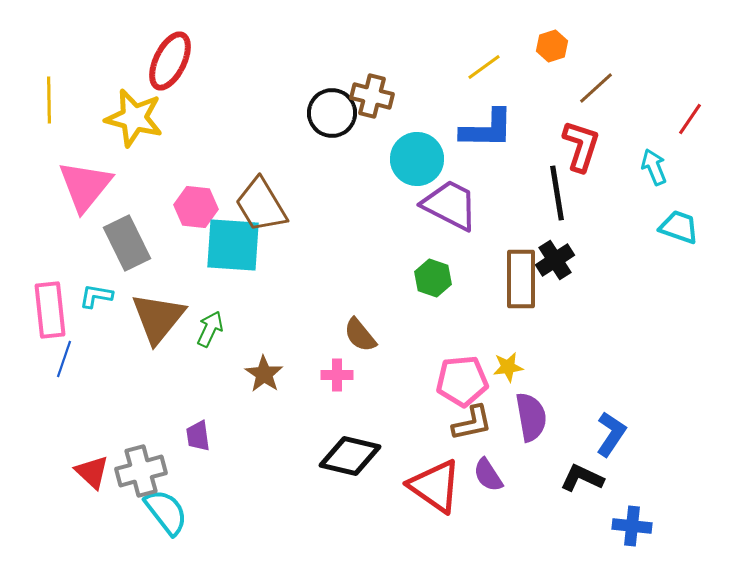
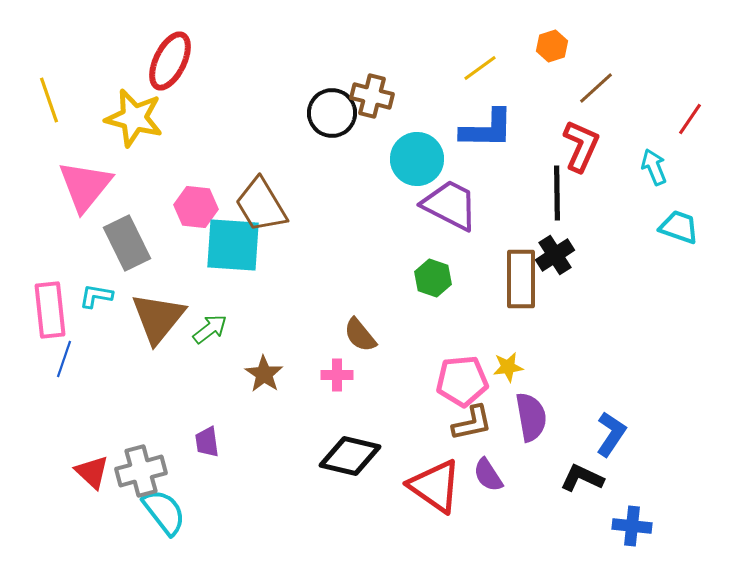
yellow line at (484, 67): moved 4 px left, 1 px down
yellow line at (49, 100): rotated 18 degrees counterclockwise
red L-shape at (581, 146): rotated 6 degrees clockwise
black line at (557, 193): rotated 8 degrees clockwise
black cross at (555, 260): moved 5 px up
green arrow at (210, 329): rotated 27 degrees clockwise
purple trapezoid at (198, 436): moved 9 px right, 6 px down
cyan semicircle at (166, 512): moved 2 px left
